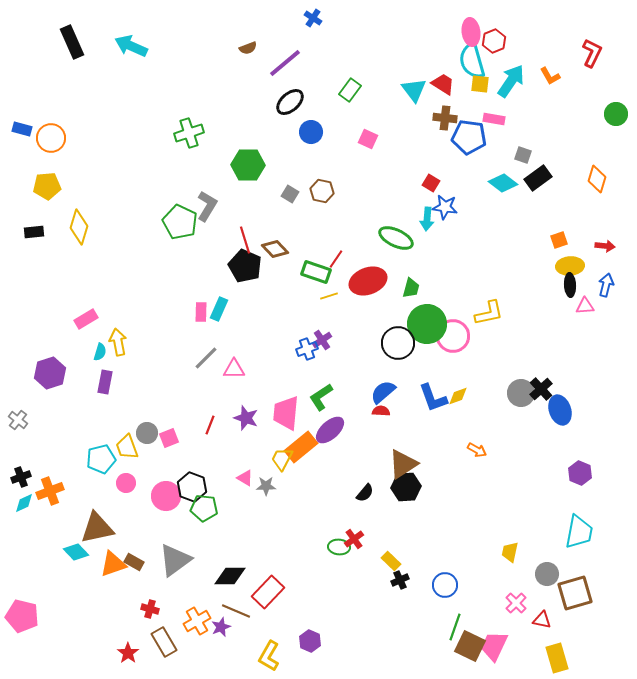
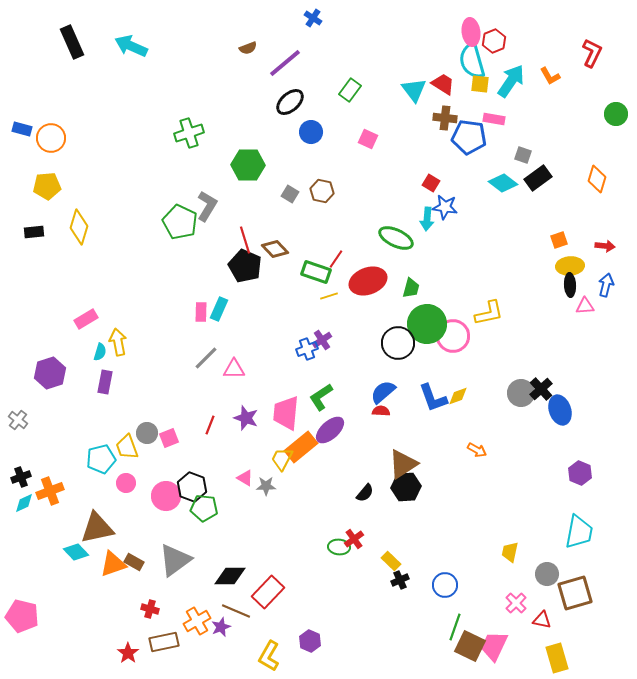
brown rectangle at (164, 642): rotated 72 degrees counterclockwise
